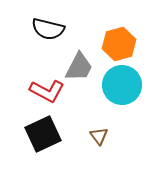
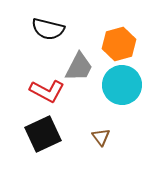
brown triangle: moved 2 px right, 1 px down
